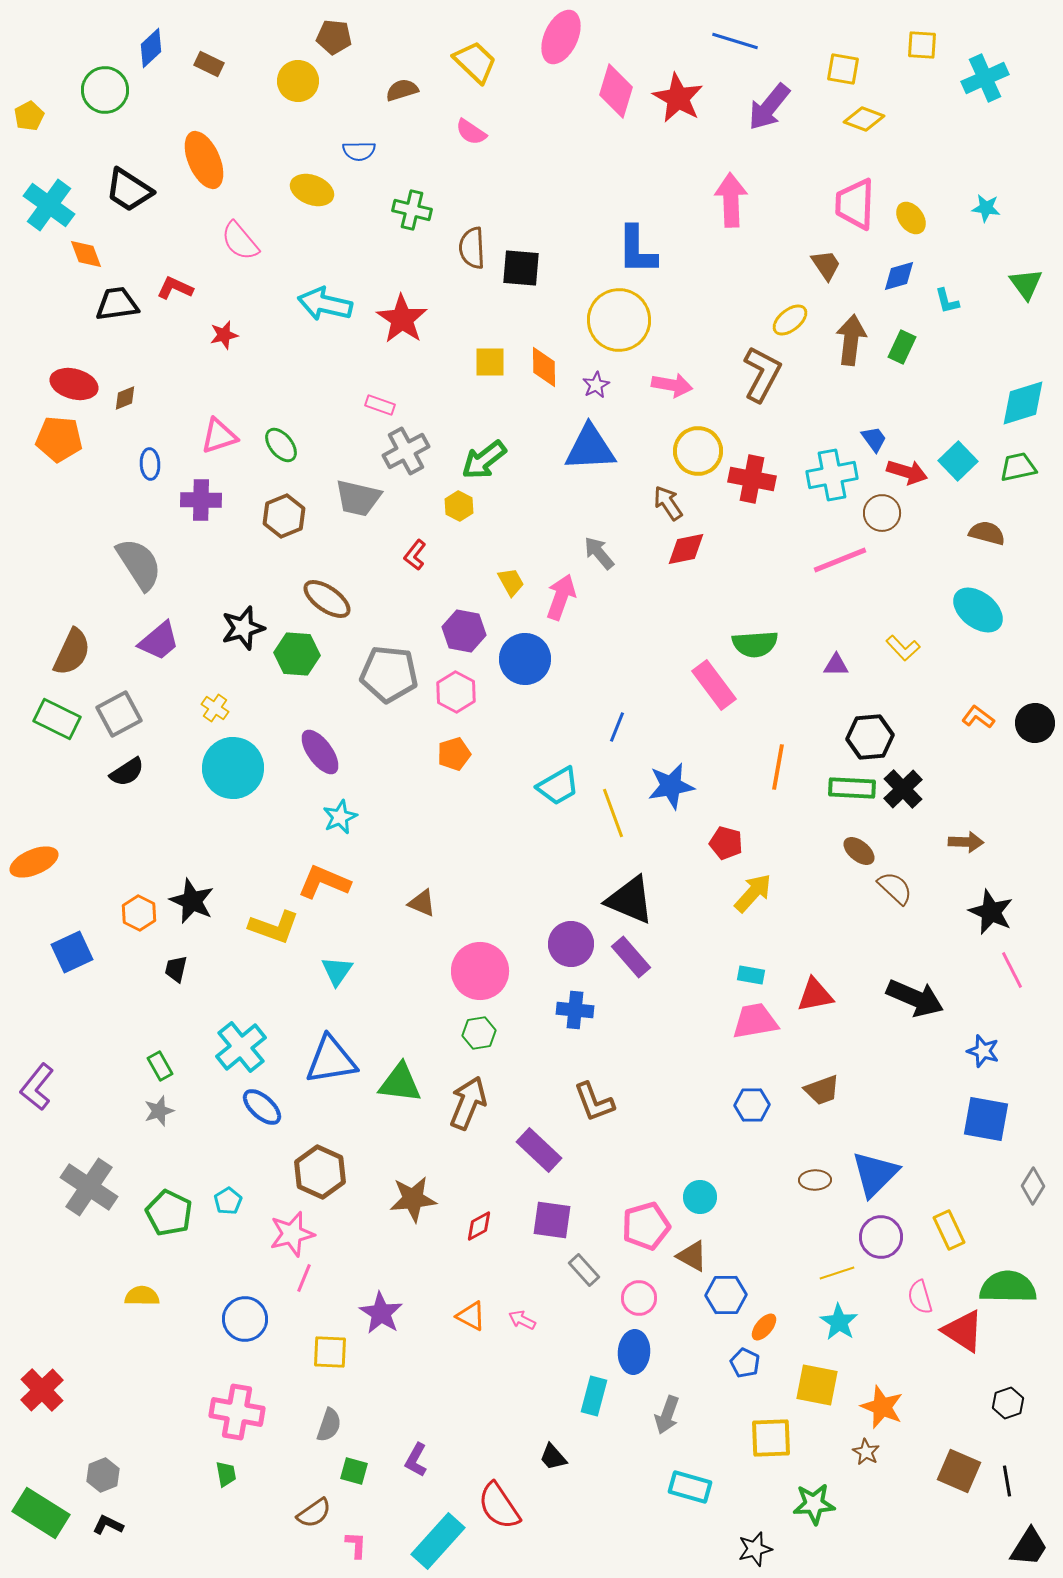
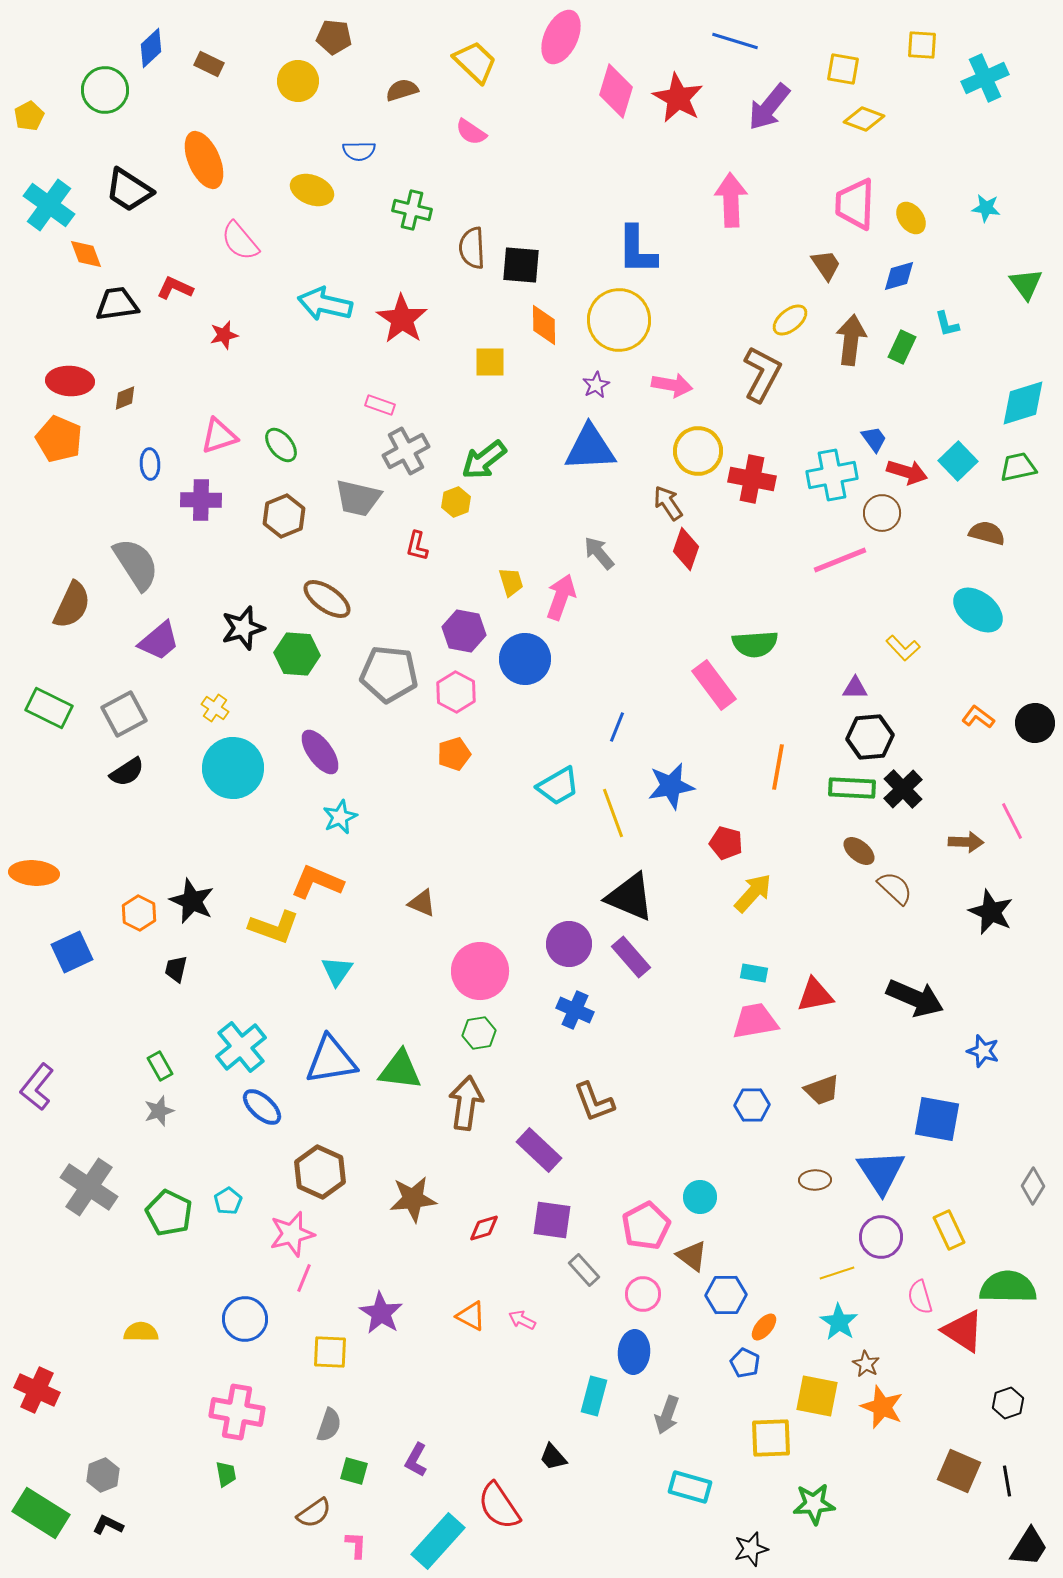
black square at (521, 268): moved 3 px up
cyan L-shape at (947, 301): moved 23 px down
orange diamond at (544, 367): moved 42 px up
red ellipse at (74, 384): moved 4 px left, 3 px up; rotated 12 degrees counterclockwise
orange pentagon at (59, 439): rotated 18 degrees clockwise
yellow hexagon at (459, 506): moved 3 px left, 4 px up; rotated 12 degrees clockwise
red diamond at (686, 549): rotated 60 degrees counterclockwise
red L-shape at (415, 555): moved 2 px right, 9 px up; rotated 24 degrees counterclockwise
gray semicircle at (139, 564): moved 3 px left
yellow trapezoid at (511, 582): rotated 12 degrees clockwise
brown semicircle at (72, 652): moved 47 px up
purple triangle at (836, 665): moved 19 px right, 23 px down
gray square at (119, 714): moved 5 px right
green rectangle at (57, 719): moved 8 px left, 11 px up
orange ellipse at (34, 862): moved 11 px down; rotated 27 degrees clockwise
orange L-shape at (324, 882): moved 7 px left
black triangle at (630, 900): moved 3 px up
purple circle at (571, 944): moved 2 px left
pink line at (1012, 970): moved 149 px up
cyan rectangle at (751, 975): moved 3 px right, 2 px up
blue cross at (575, 1010): rotated 18 degrees clockwise
green triangle at (400, 1083): moved 13 px up
brown arrow at (468, 1103): moved 2 px left; rotated 14 degrees counterclockwise
blue square at (986, 1119): moved 49 px left
blue triangle at (875, 1174): moved 6 px right, 2 px up; rotated 18 degrees counterclockwise
red diamond at (479, 1226): moved 5 px right, 2 px down; rotated 12 degrees clockwise
pink pentagon at (646, 1226): rotated 12 degrees counterclockwise
brown triangle at (692, 1256): rotated 8 degrees clockwise
yellow semicircle at (142, 1296): moved 1 px left, 36 px down
pink circle at (639, 1298): moved 4 px right, 4 px up
yellow square at (817, 1385): moved 11 px down
red cross at (42, 1390): moved 5 px left; rotated 21 degrees counterclockwise
brown star at (866, 1452): moved 88 px up
black star at (755, 1549): moved 4 px left
